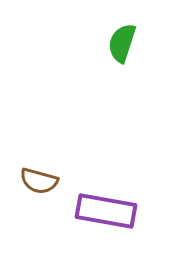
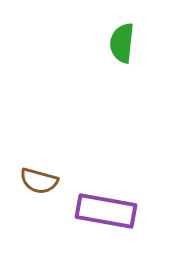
green semicircle: rotated 12 degrees counterclockwise
